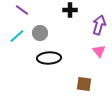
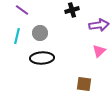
black cross: moved 2 px right; rotated 16 degrees counterclockwise
purple arrow: rotated 66 degrees clockwise
cyan line: rotated 35 degrees counterclockwise
pink triangle: rotated 24 degrees clockwise
black ellipse: moved 7 px left
